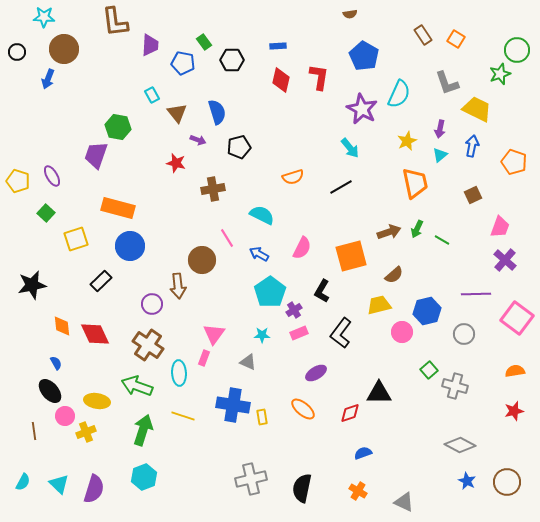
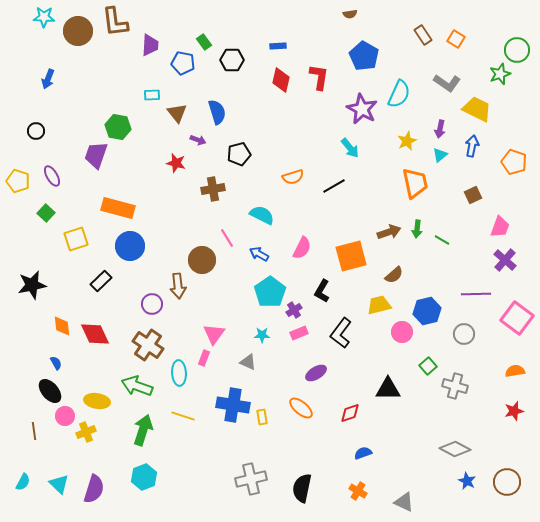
brown circle at (64, 49): moved 14 px right, 18 px up
black circle at (17, 52): moved 19 px right, 79 px down
gray L-shape at (447, 83): rotated 36 degrees counterclockwise
cyan rectangle at (152, 95): rotated 63 degrees counterclockwise
black pentagon at (239, 147): moved 7 px down
black line at (341, 187): moved 7 px left, 1 px up
green arrow at (417, 229): rotated 18 degrees counterclockwise
green square at (429, 370): moved 1 px left, 4 px up
black triangle at (379, 393): moved 9 px right, 4 px up
orange ellipse at (303, 409): moved 2 px left, 1 px up
gray diamond at (460, 445): moved 5 px left, 4 px down
